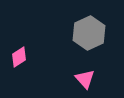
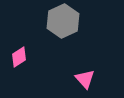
gray hexagon: moved 26 px left, 12 px up
